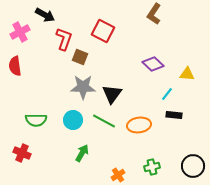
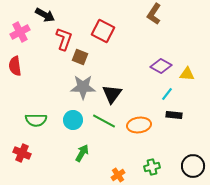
purple diamond: moved 8 px right, 2 px down; rotated 15 degrees counterclockwise
